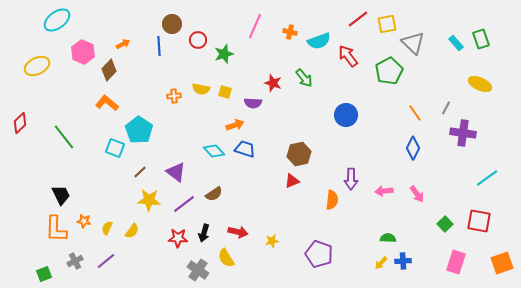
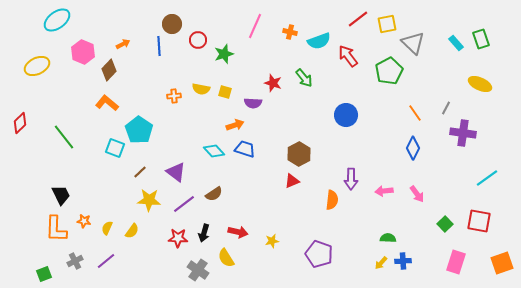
brown hexagon at (299, 154): rotated 15 degrees counterclockwise
